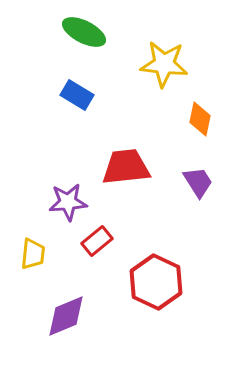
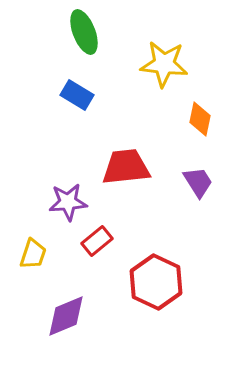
green ellipse: rotated 42 degrees clockwise
yellow trapezoid: rotated 12 degrees clockwise
